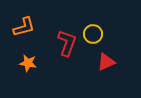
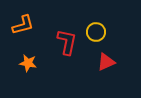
orange L-shape: moved 1 px left, 2 px up
yellow circle: moved 3 px right, 2 px up
red L-shape: moved 1 px up; rotated 8 degrees counterclockwise
